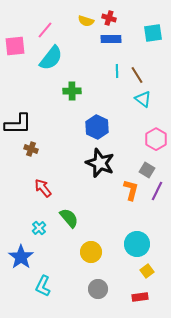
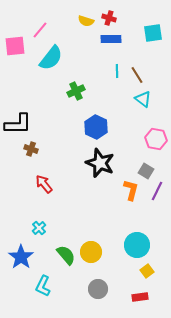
pink line: moved 5 px left
green cross: moved 4 px right; rotated 24 degrees counterclockwise
blue hexagon: moved 1 px left
pink hexagon: rotated 20 degrees counterclockwise
gray square: moved 1 px left, 1 px down
red arrow: moved 1 px right, 4 px up
green semicircle: moved 3 px left, 37 px down
cyan circle: moved 1 px down
